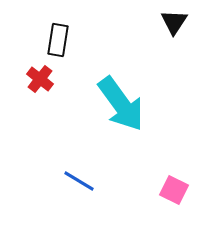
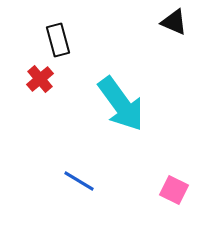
black triangle: rotated 40 degrees counterclockwise
black rectangle: rotated 24 degrees counterclockwise
red cross: rotated 12 degrees clockwise
